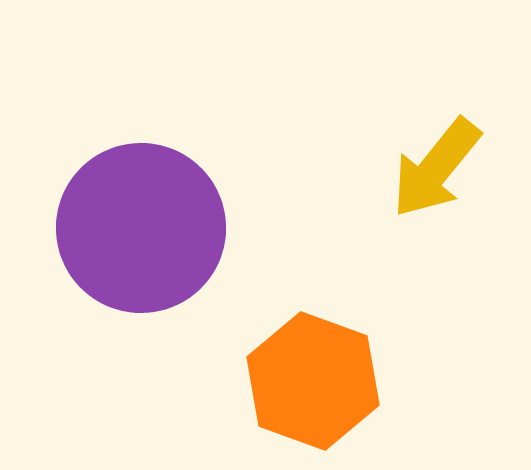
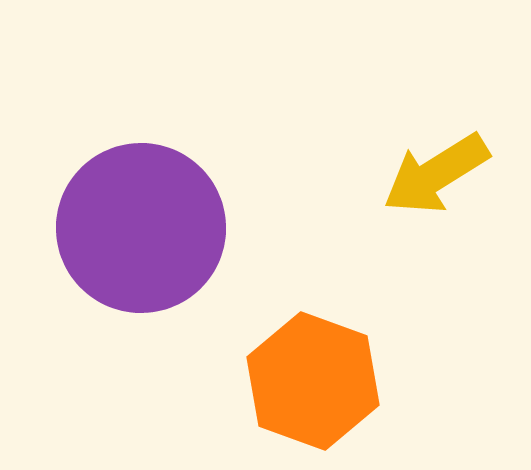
yellow arrow: moved 6 px down; rotated 19 degrees clockwise
